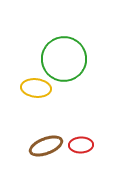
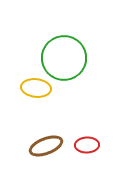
green circle: moved 1 px up
red ellipse: moved 6 px right
